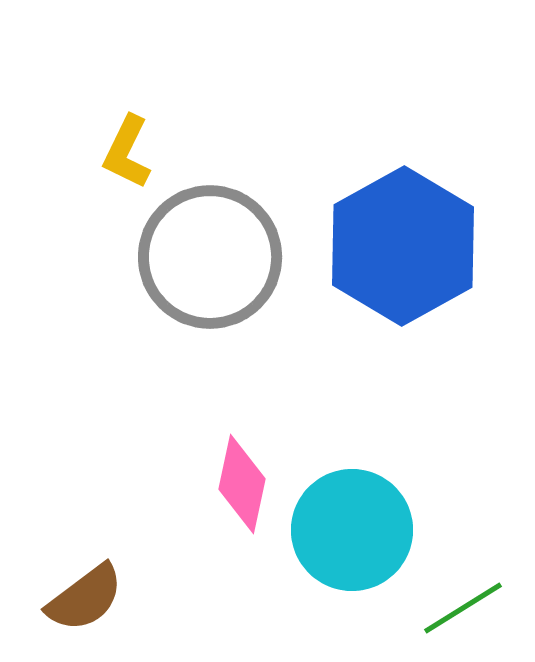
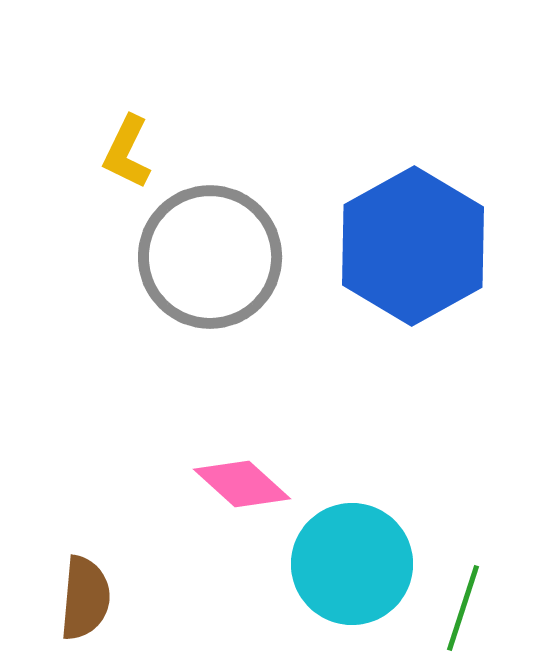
blue hexagon: moved 10 px right
pink diamond: rotated 60 degrees counterclockwise
cyan circle: moved 34 px down
brown semicircle: rotated 48 degrees counterclockwise
green line: rotated 40 degrees counterclockwise
